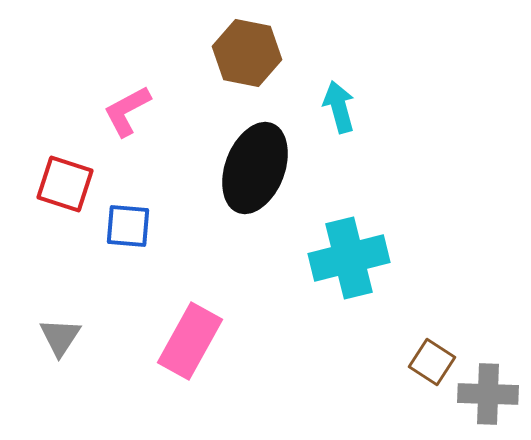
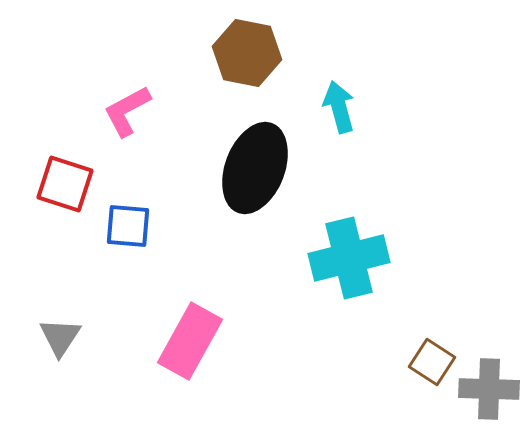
gray cross: moved 1 px right, 5 px up
